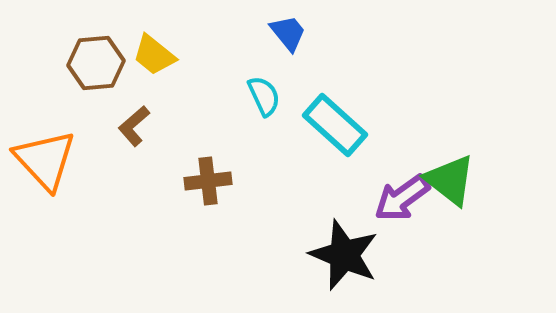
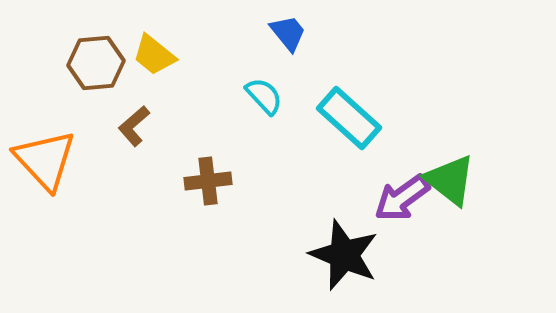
cyan semicircle: rotated 18 degrees counterclockwise
cyan rectangle: moved 14 px right, 7 px up
